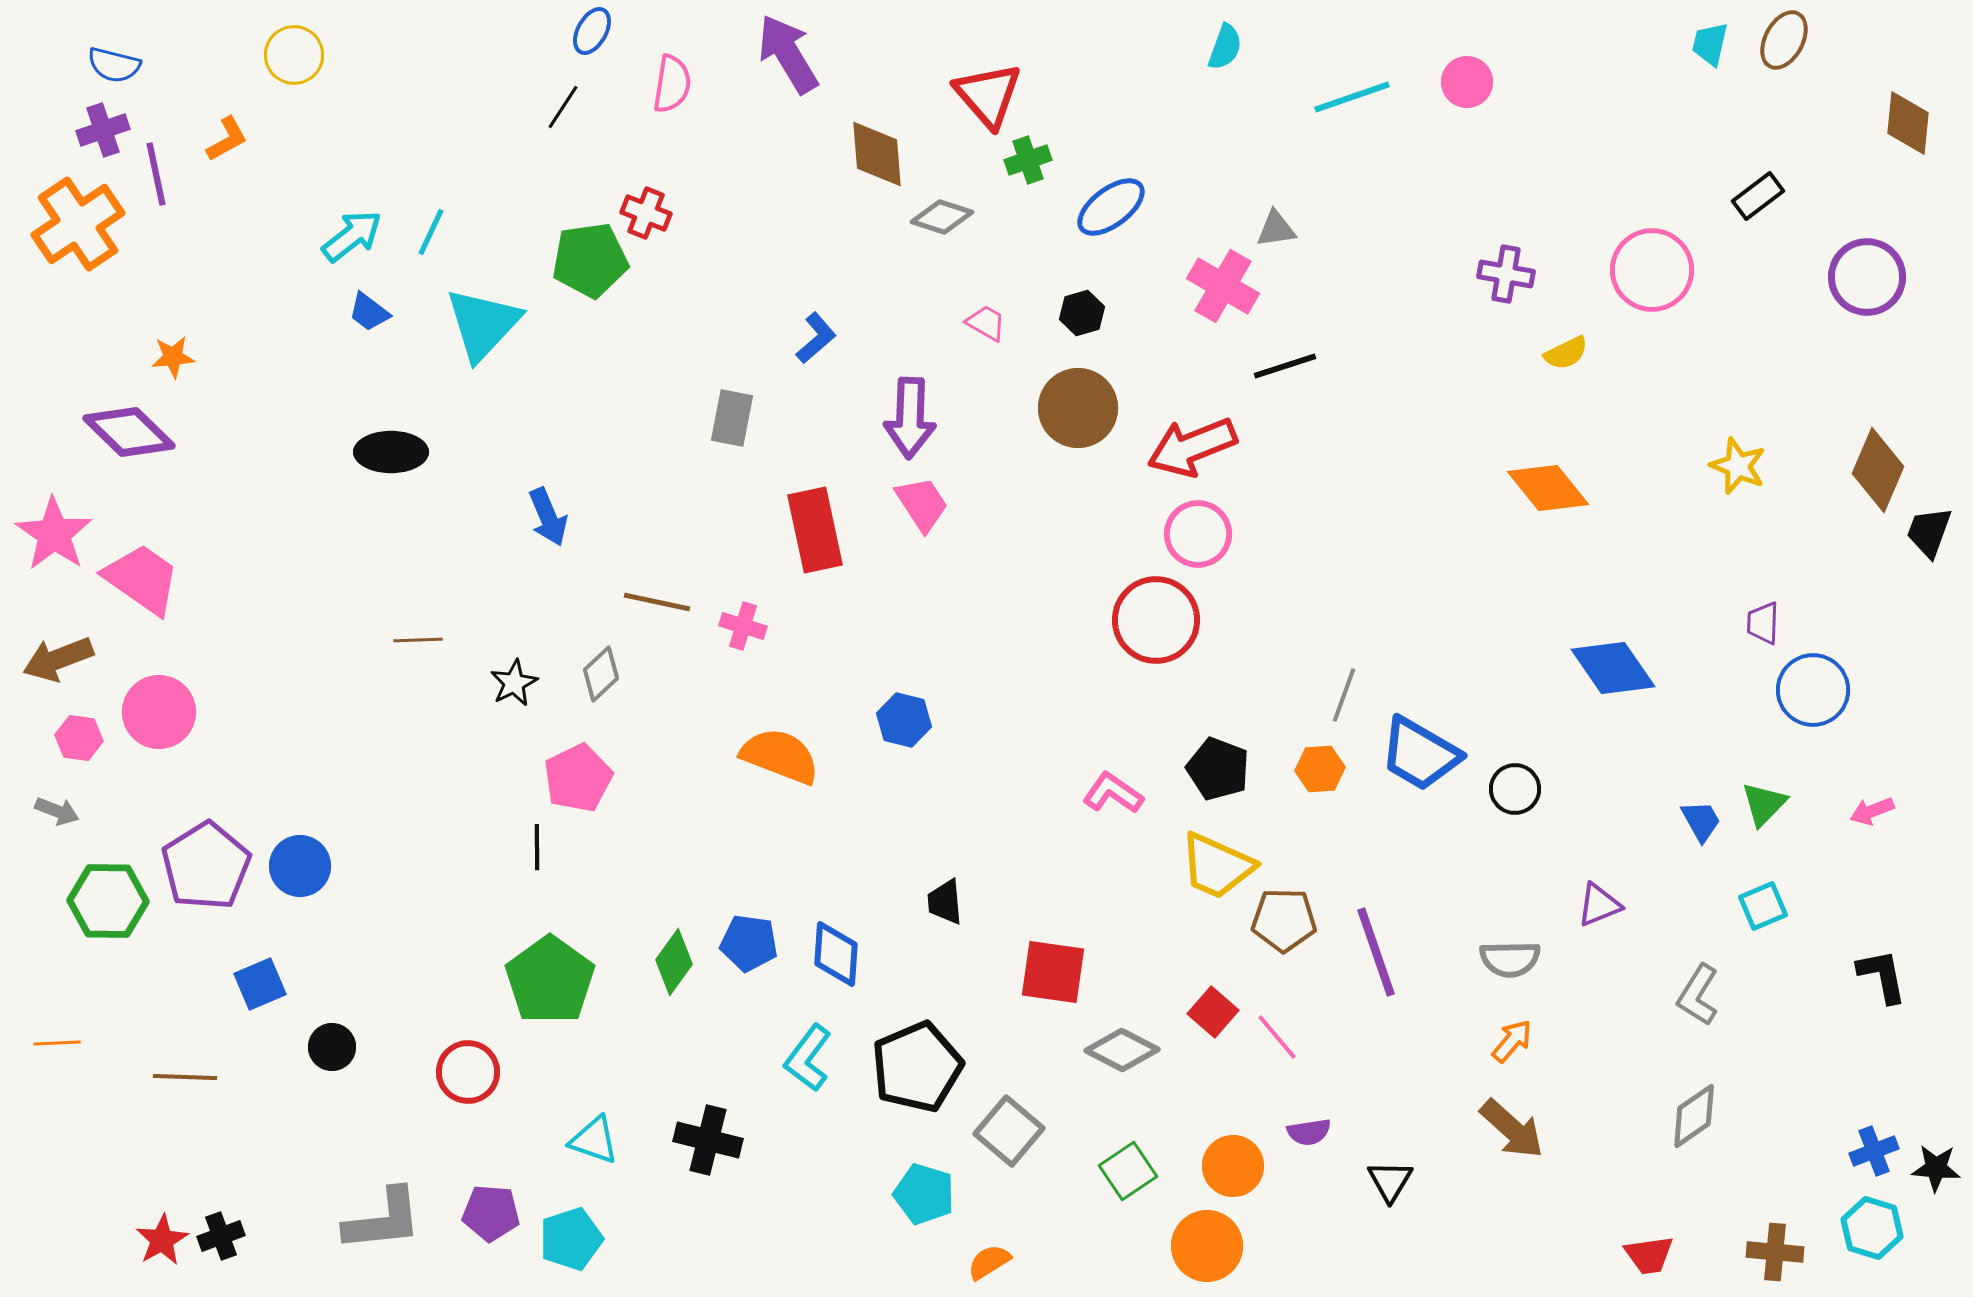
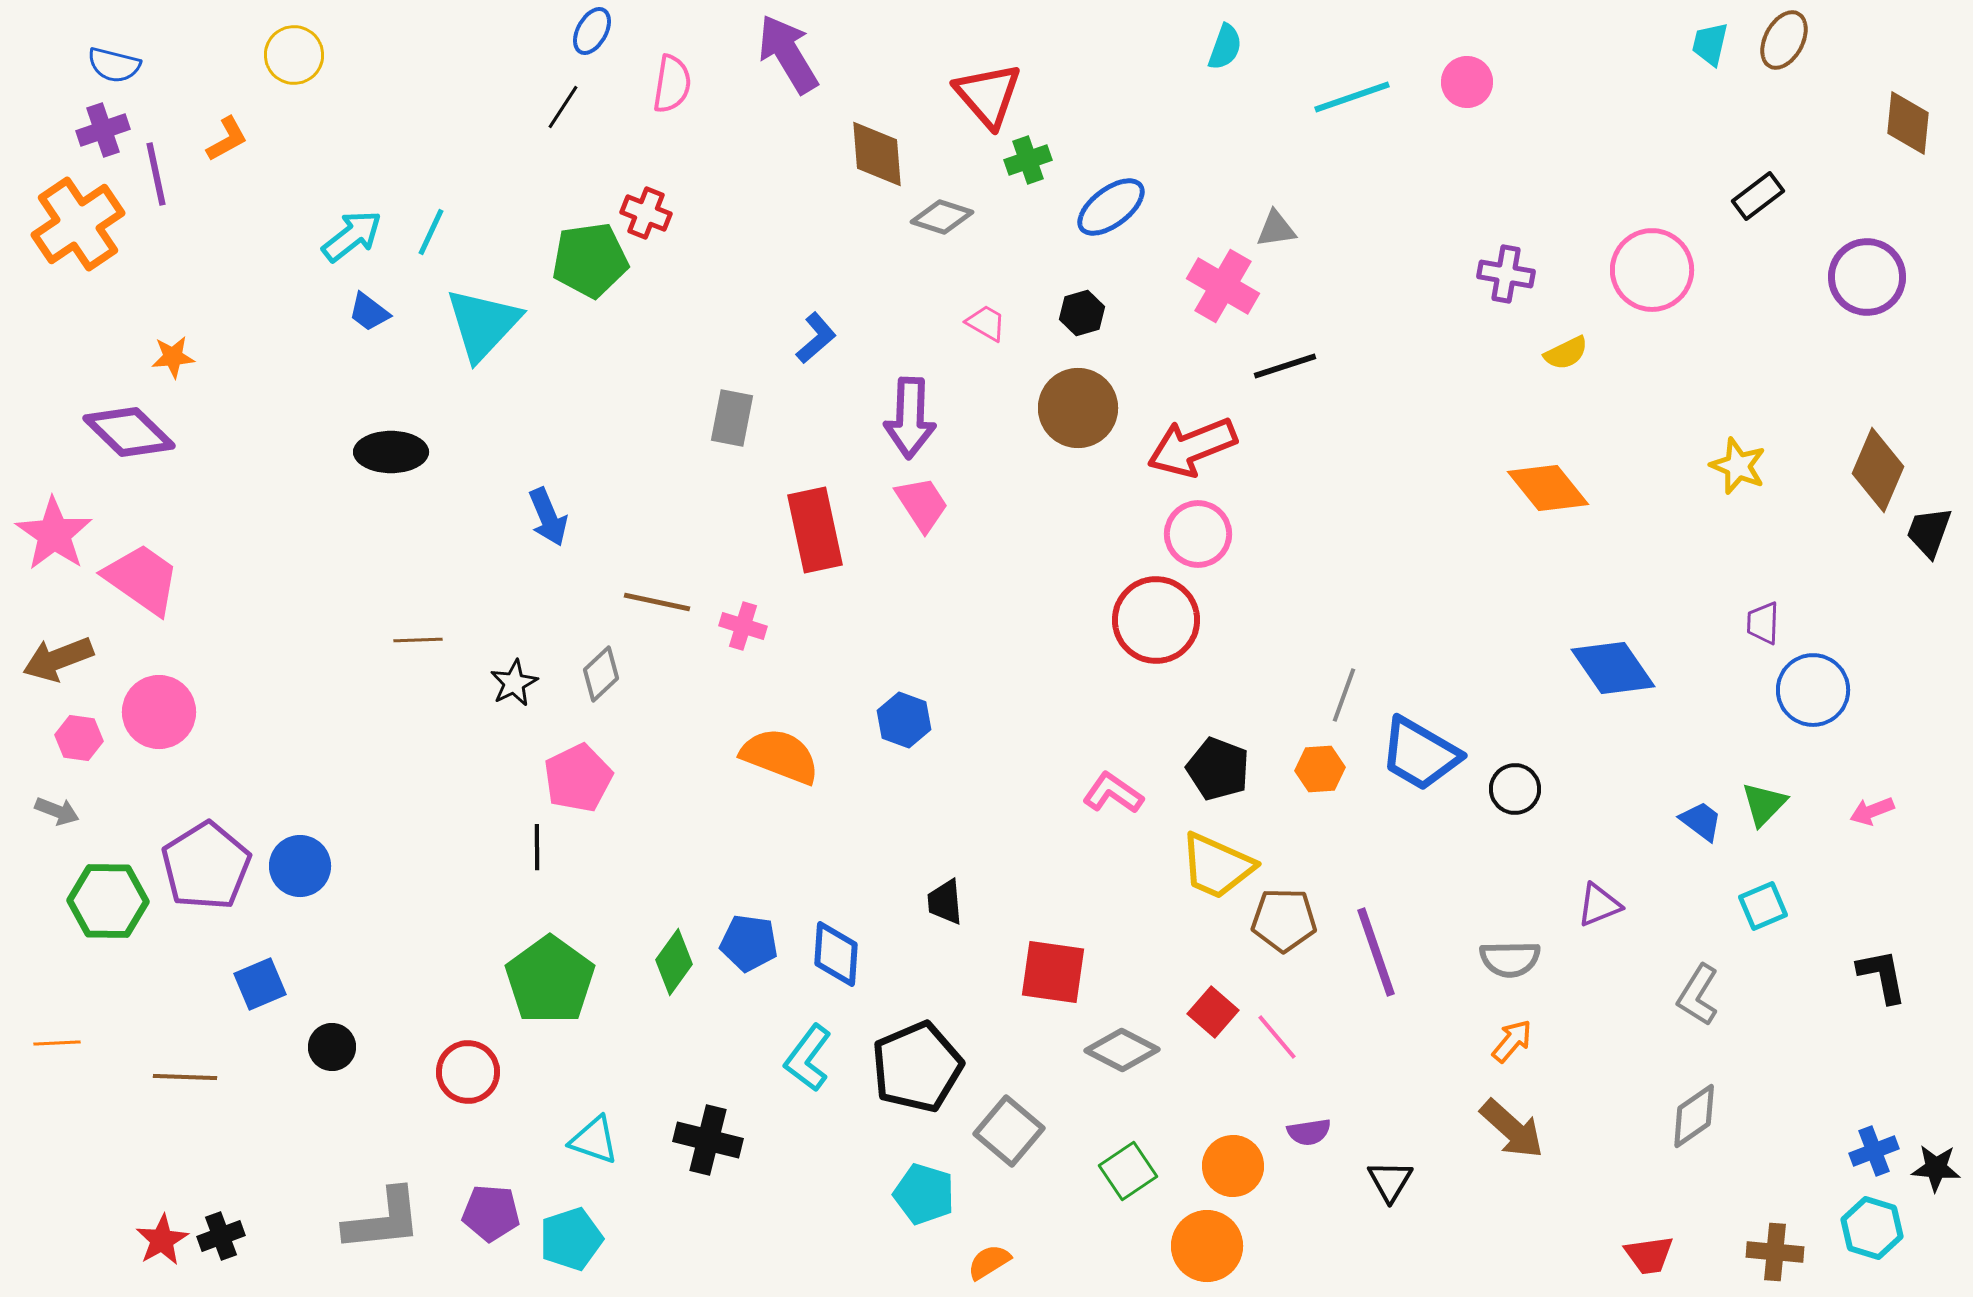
blue hexagon at (904, 720): rotated 6 degrees clockwise
blue trapezoid at (1701, 821): rotated 24 degrees counterclockwise
